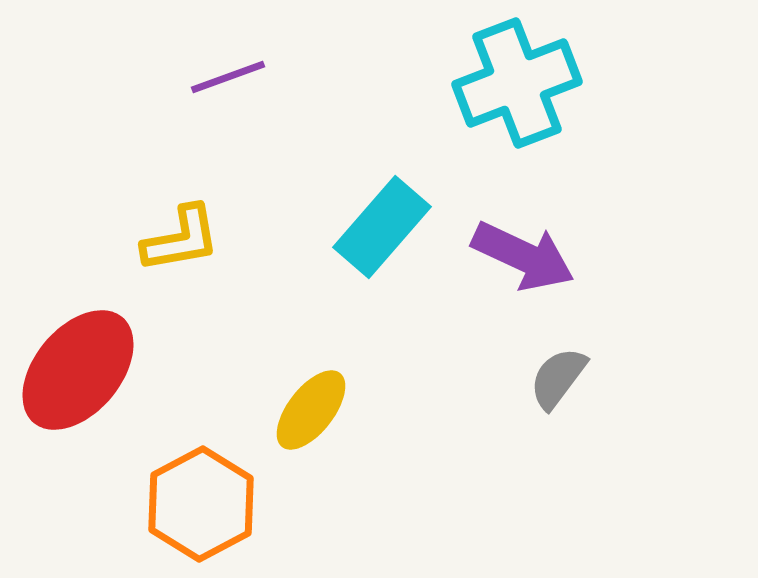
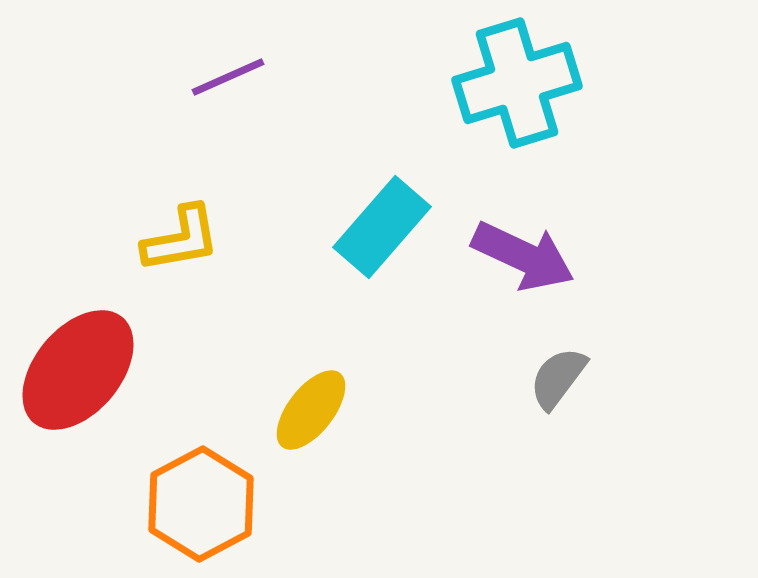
purple line: rotated 4 degrees counterclockwise
cyan cross: rotated 4 degrees clockwise
